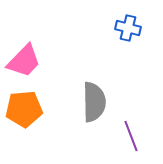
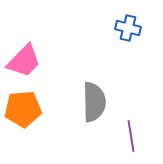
orange pentagon: moved 1 px left
purple line: rotated 12 degrees clockwise
